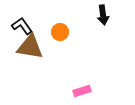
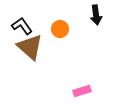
black arrow: moved 7 px left
orange circle: moved 3 px up
brown triangle: rotated 32 degrees clockwise
